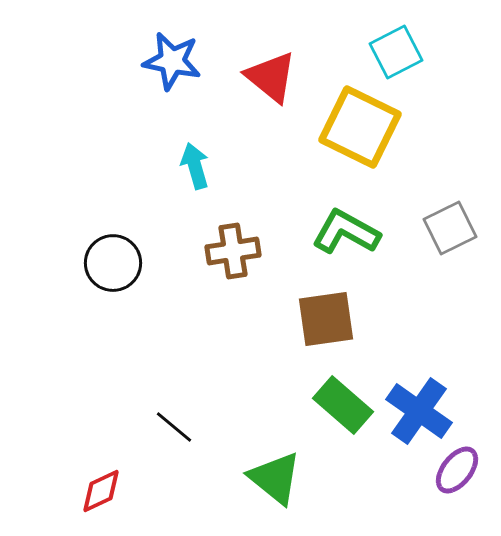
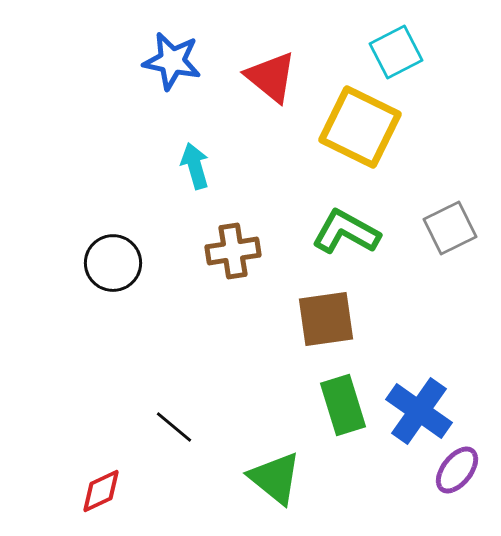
green rectangle: rotated 32 degrees clockwise
